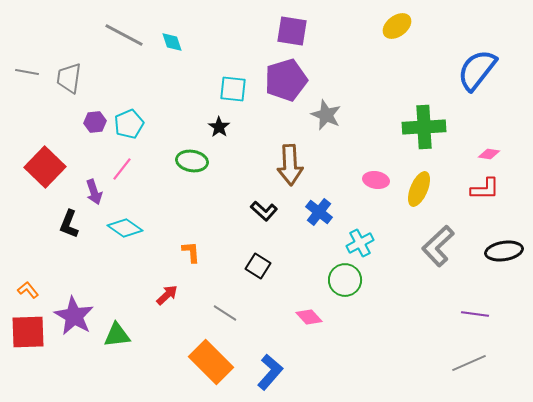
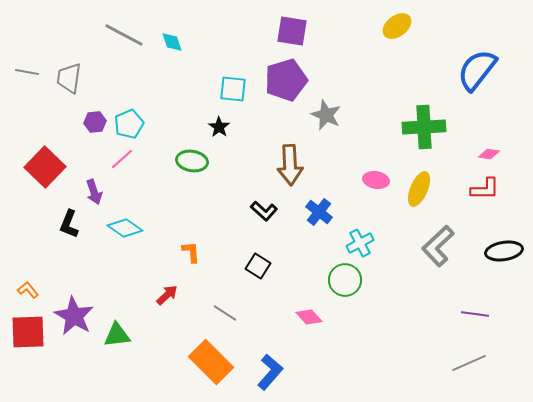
pink line at (122, 169): moved 10 px up; rotated 10 degrees clockwise
